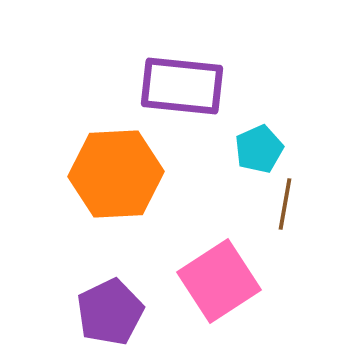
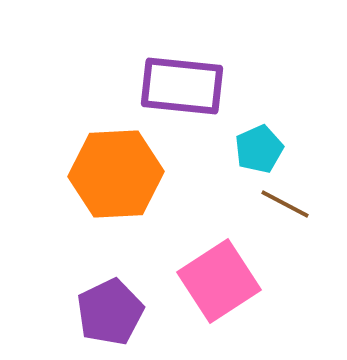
brown line: rotated 72 degrees counterclockwise
